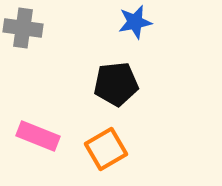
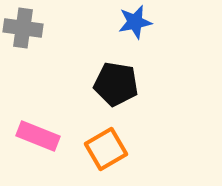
black pentagon: rotated 15 degrees clockwise
